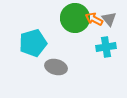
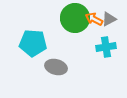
gray triangle: rotated 42 degrees clockwise
cyan pentagon: rotated 20 degrees clockwise
